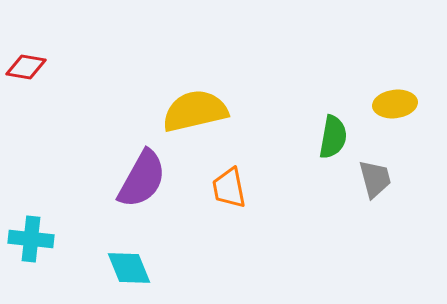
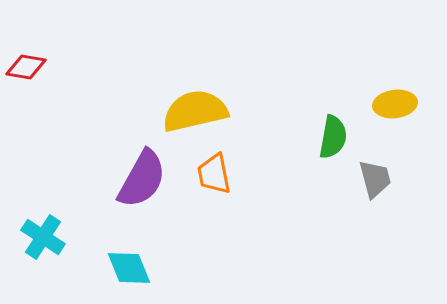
orange trapezoid: moved 15 px left, 14 px up
cyan cross: moved 12 px right, 2 px up; rotated 27 degrees clockwise
